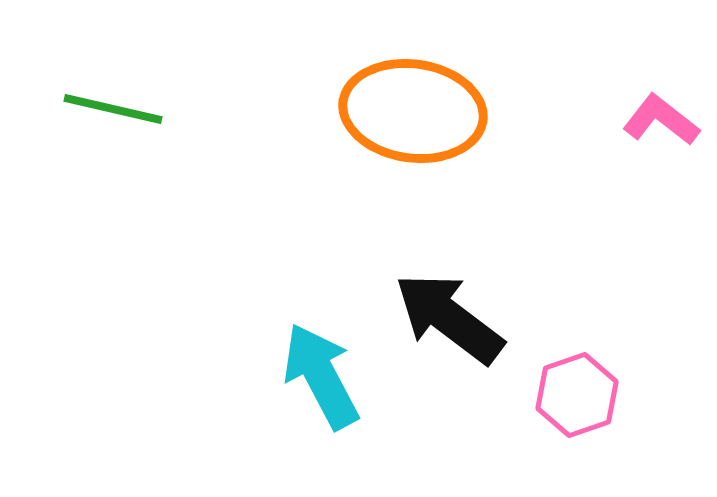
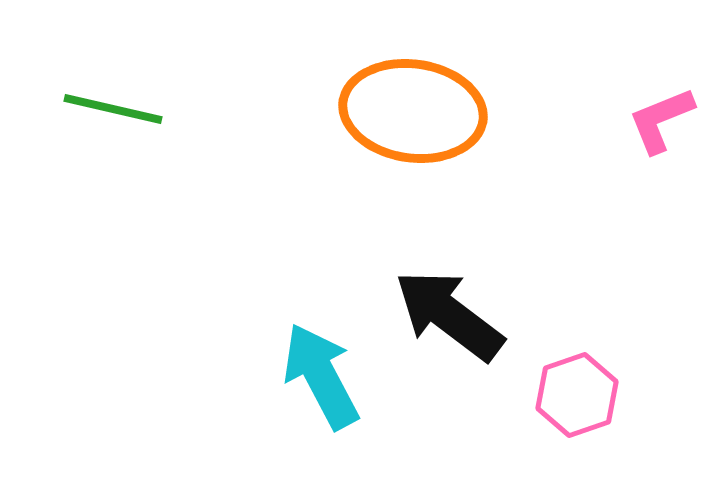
pink L-shape: rotated 60 degrees counterclockwise
black arrow: moved 3 px up
